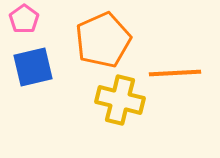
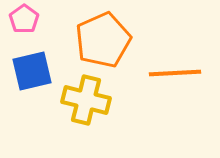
blue square: moved 1 px left, 4 px down
yellow cross: moved 34 px left
